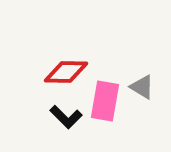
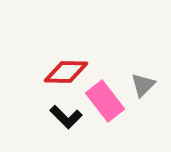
gray triangle: moved 1 px right, 2 px up; rotated 44 degrees clockwise
pink rectangle: rotated 48 degrees counterclockwise
